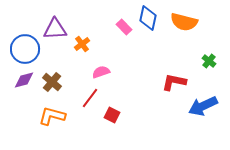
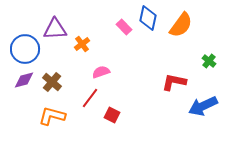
orange semicircle: moved 3 px left, 3 px down; rotated 68 degrees counterclockwise
